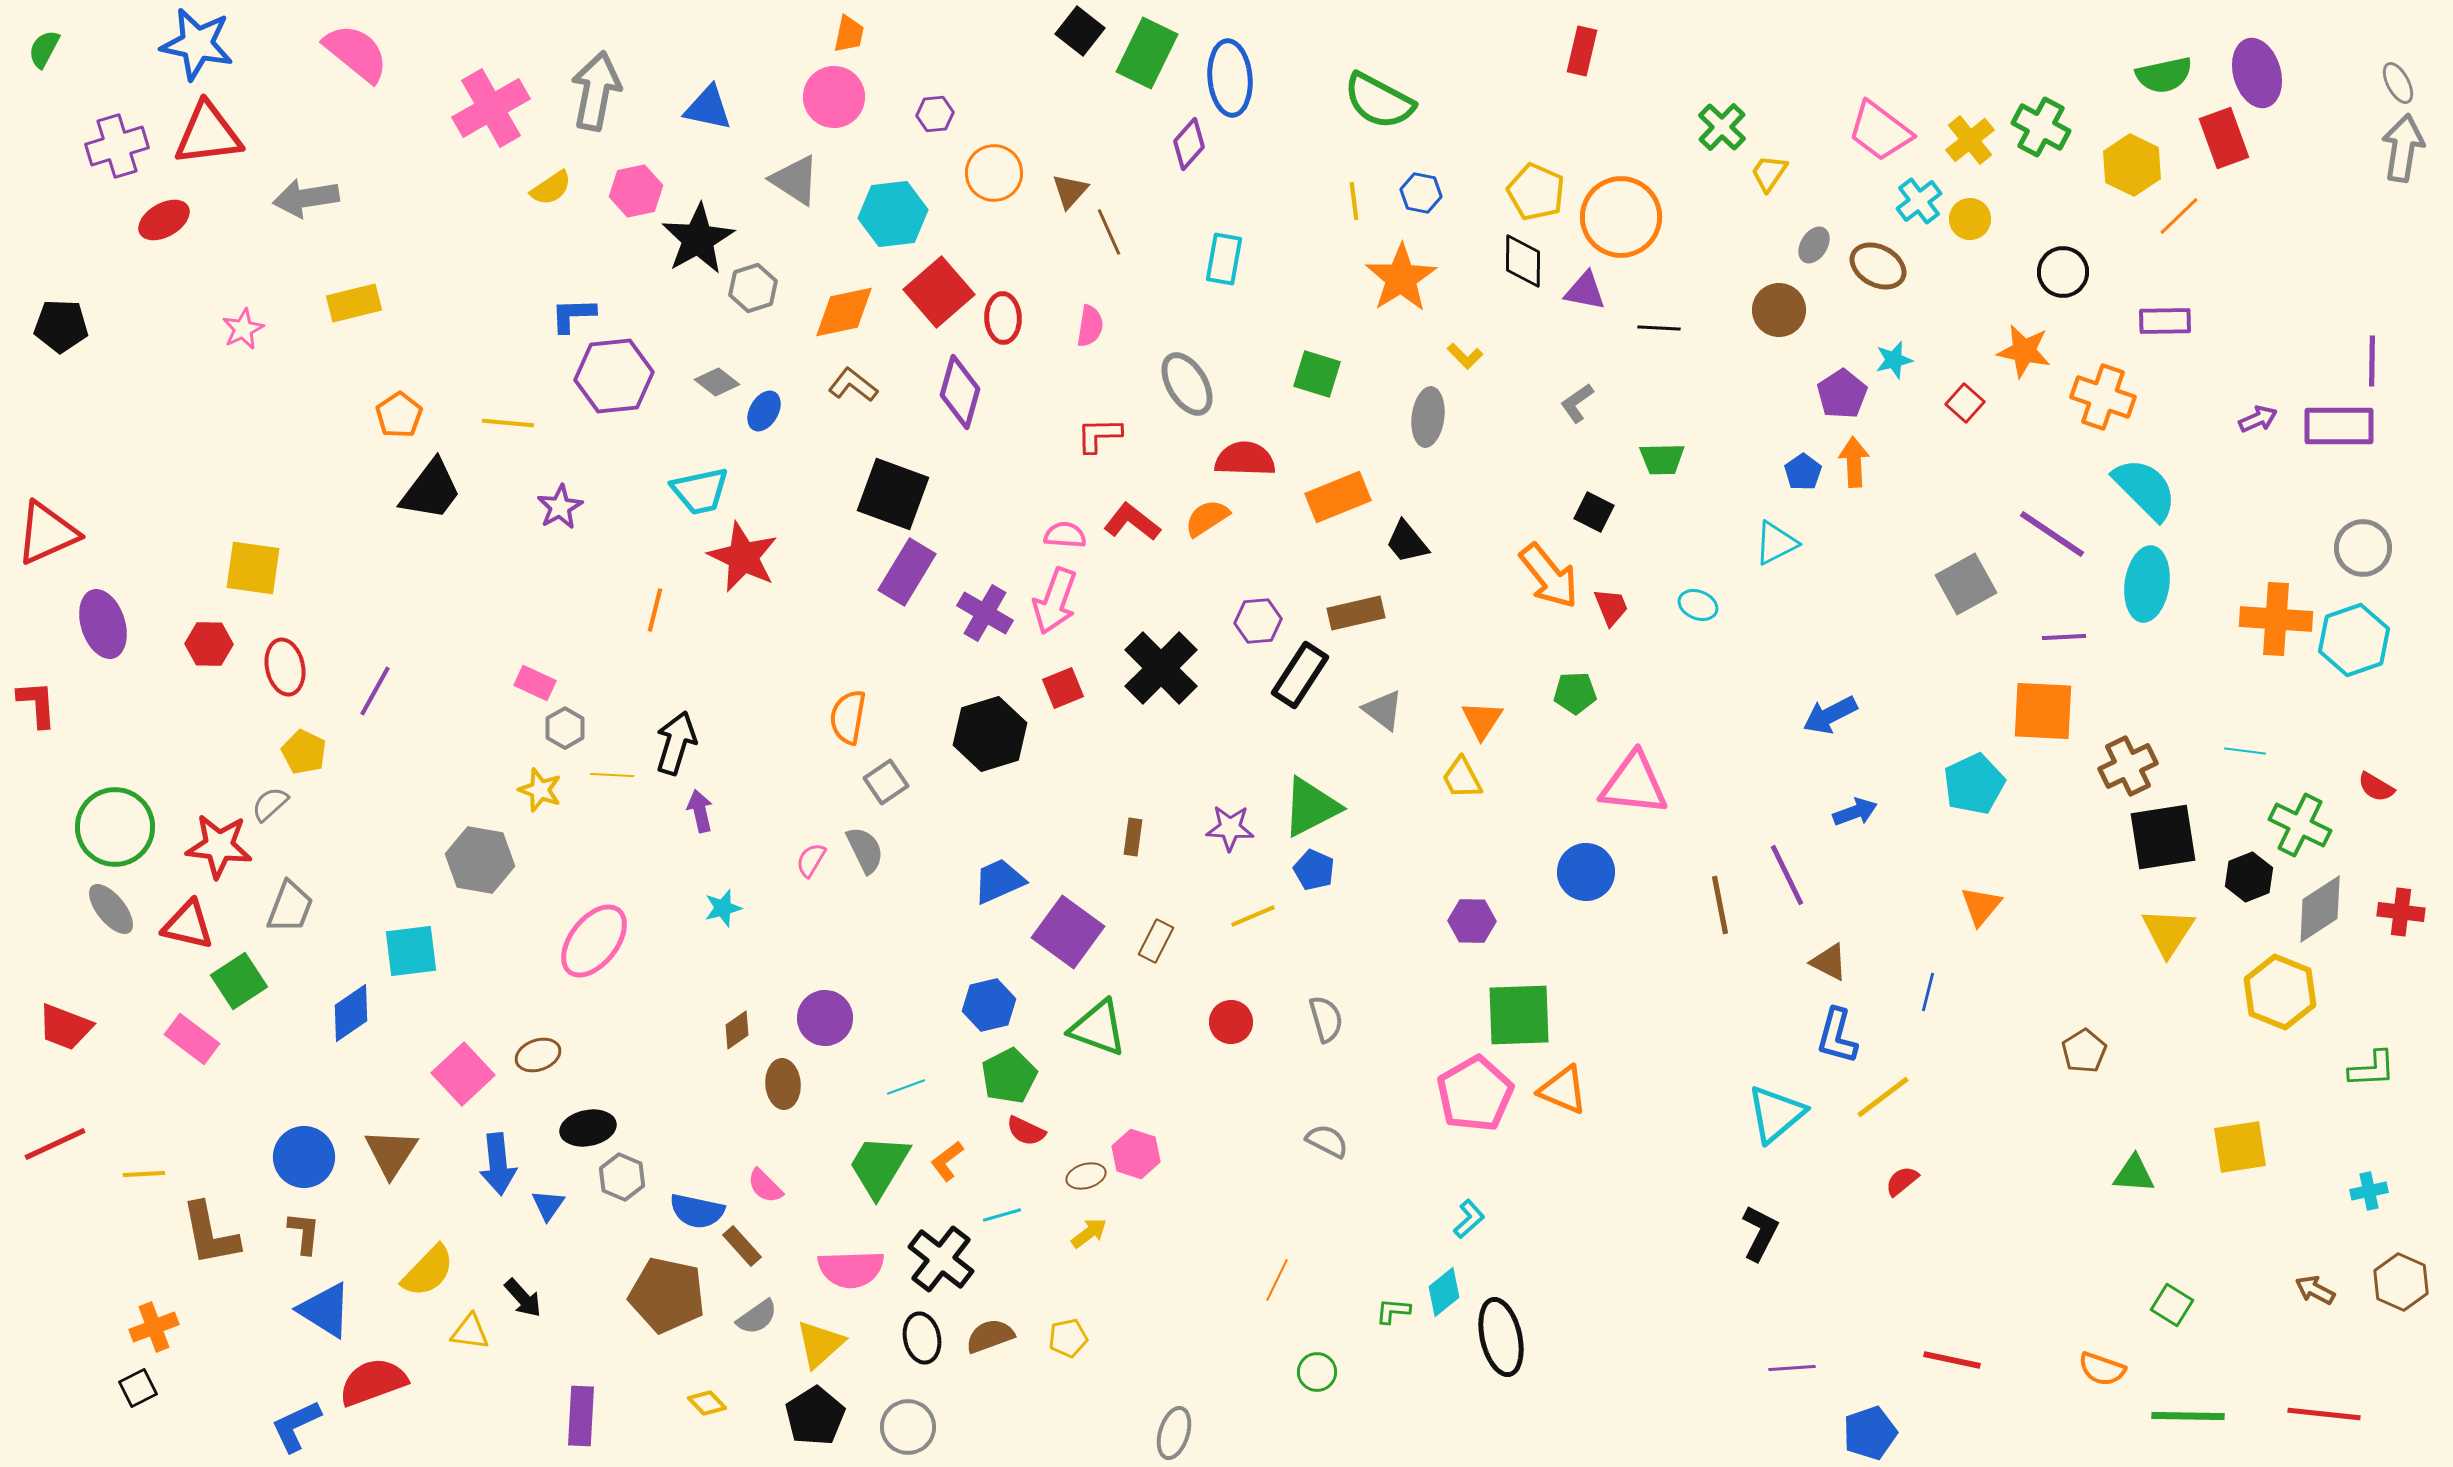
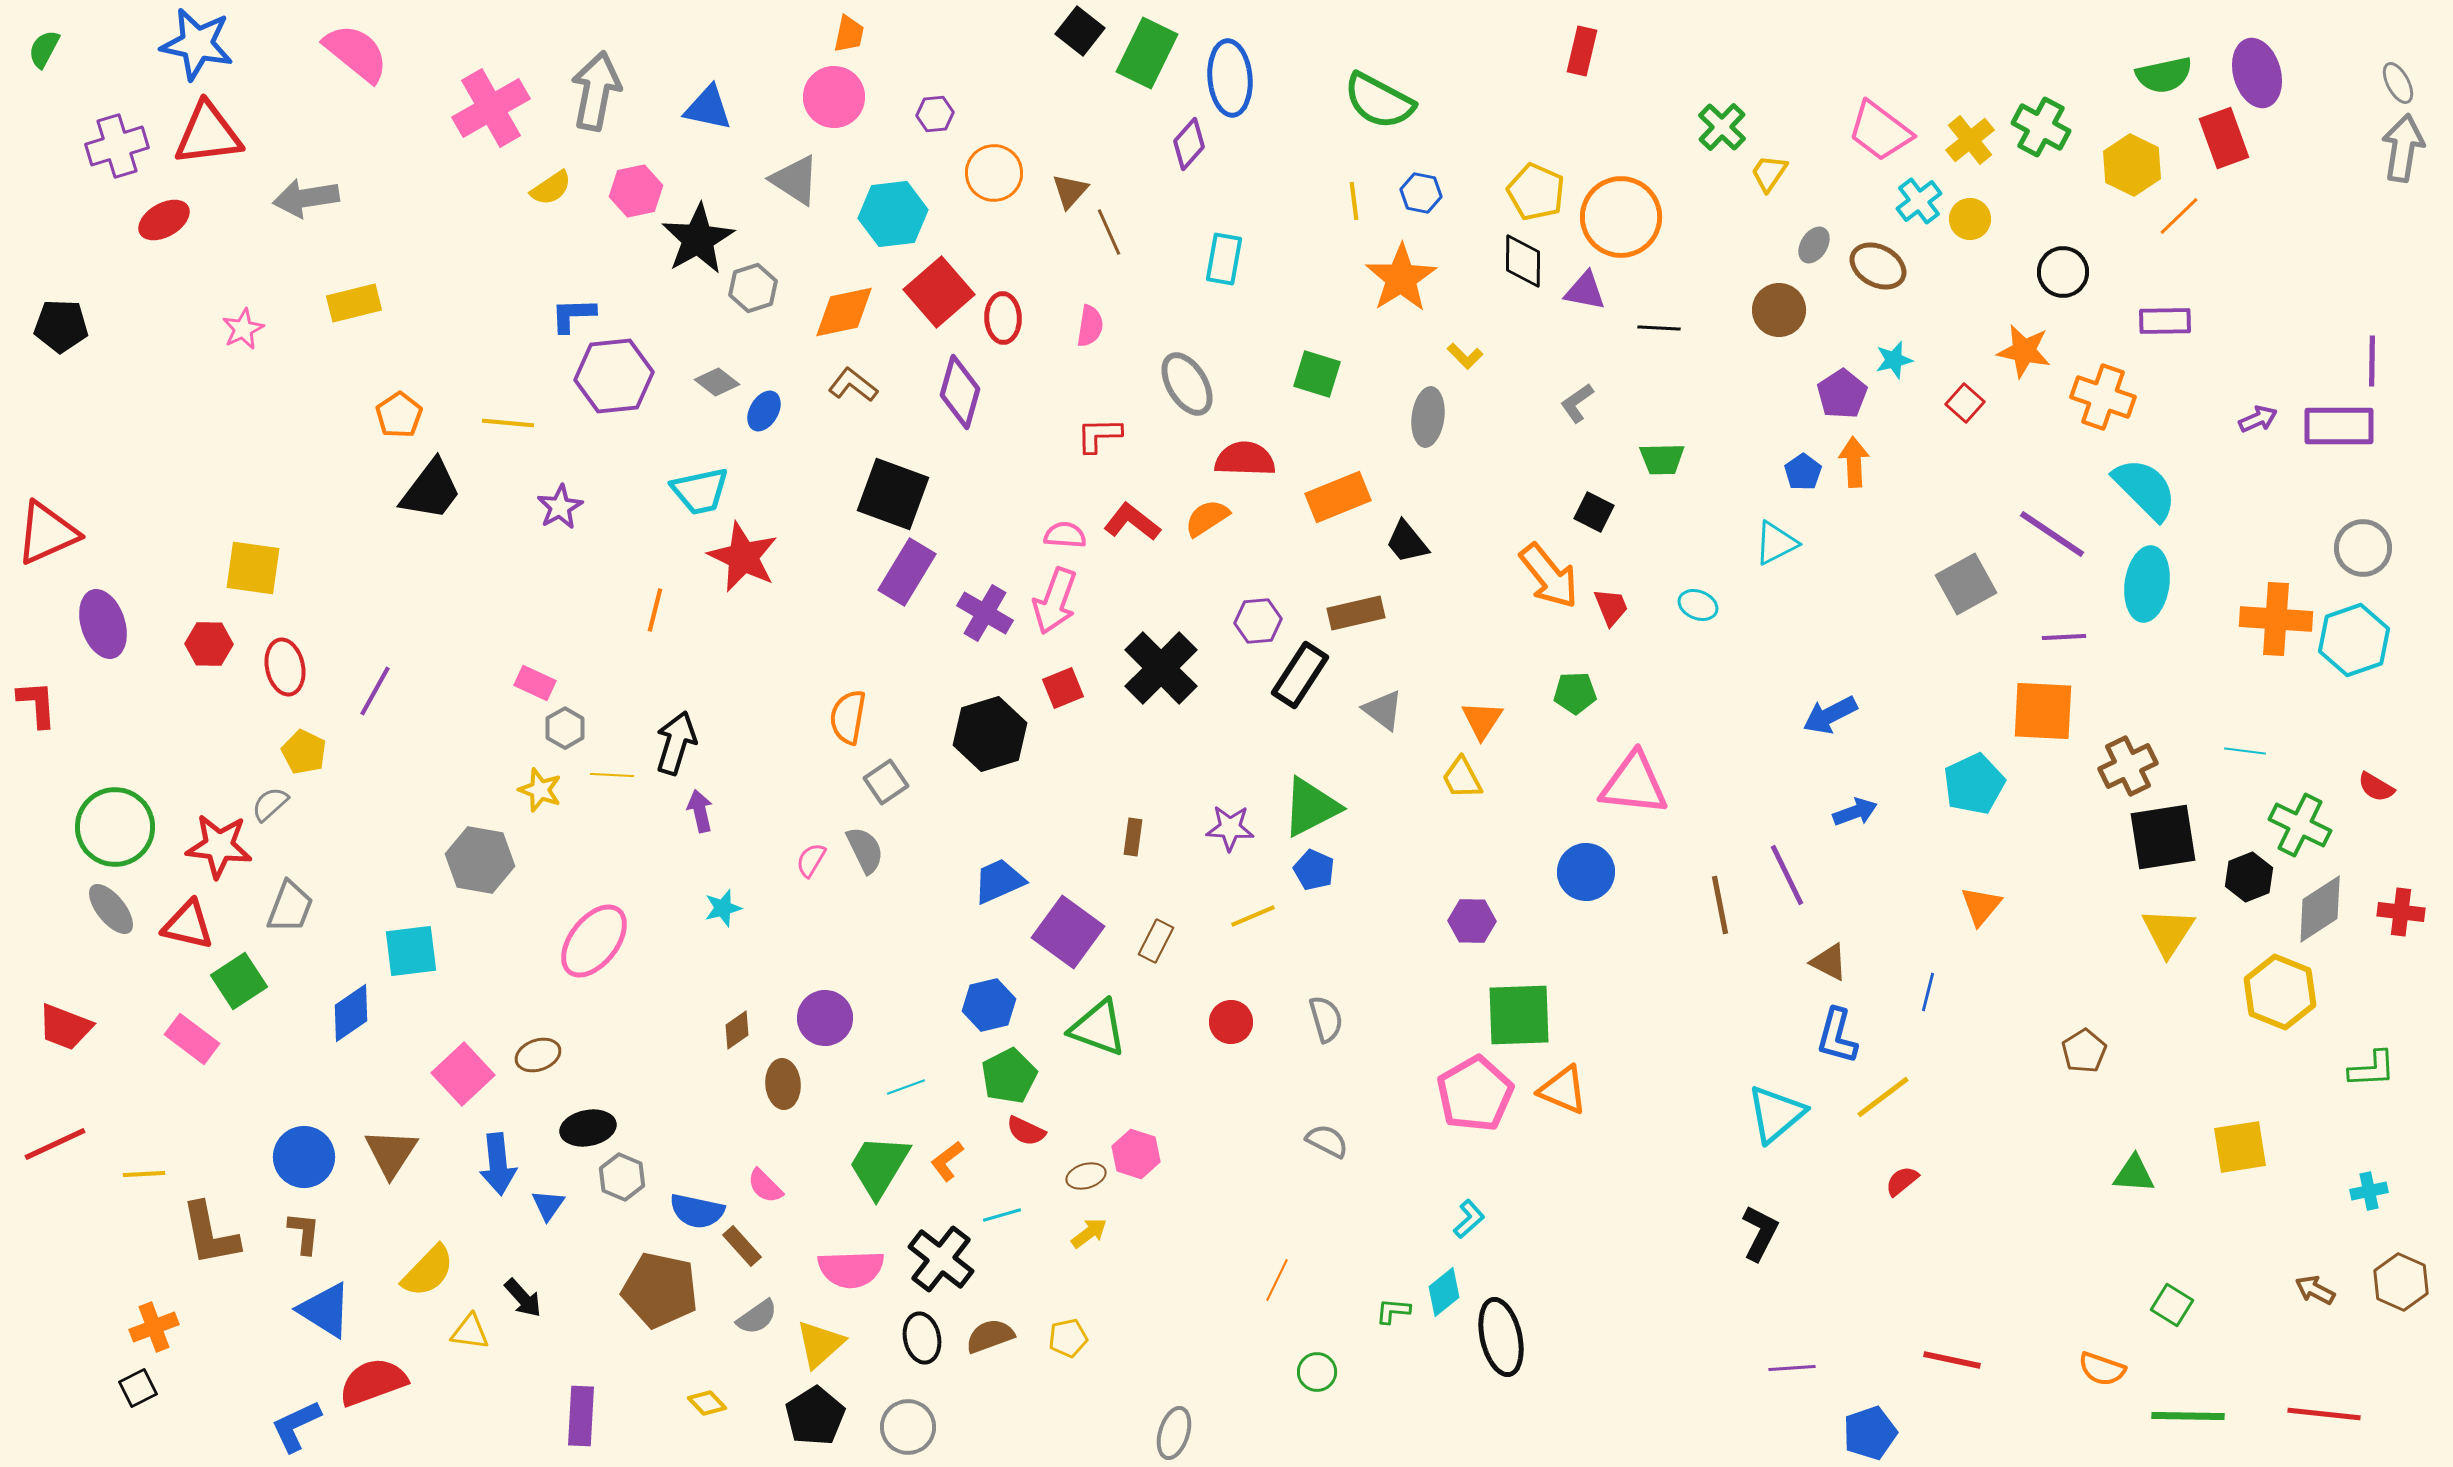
brown pentagon at (667, 1295): moved 7 px left, 5 px up
